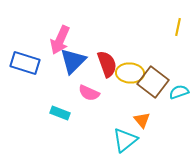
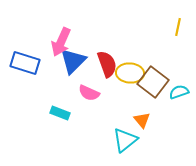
pink arrow: moved 1 px right, 2 px down
